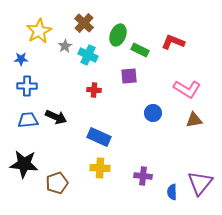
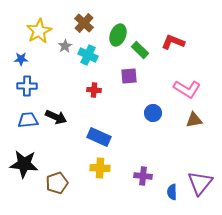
green rectangle: rotated 18 degrees clockwise
